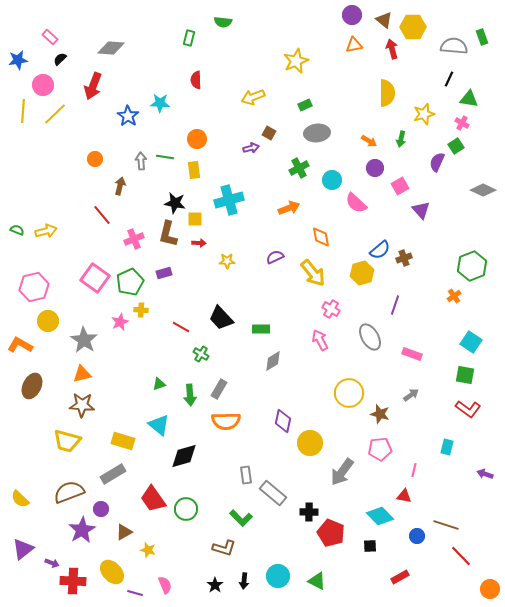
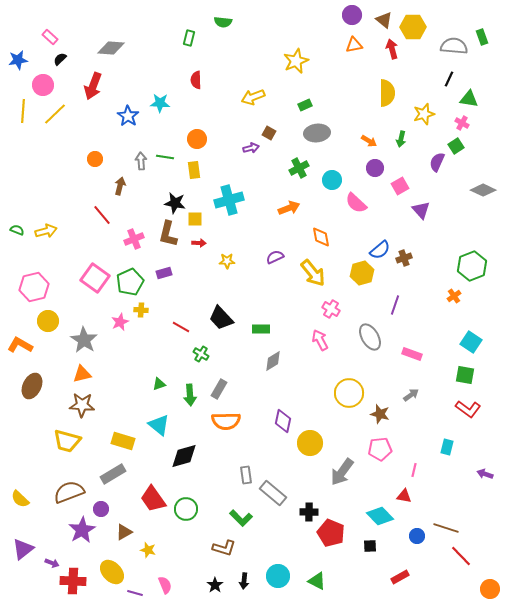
brown line at (446, 525): moved 3 px down
